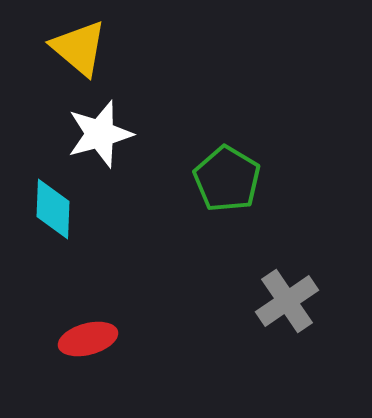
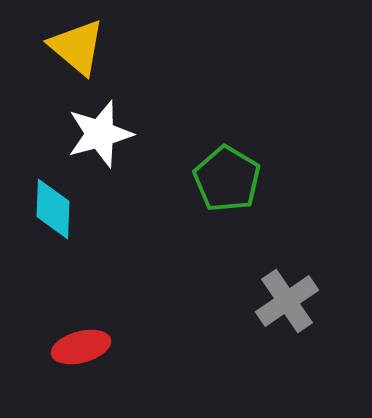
yellow triangle: moved 2 px left, 1 px up
red ellipse: moved 7 px left, 8 px down
